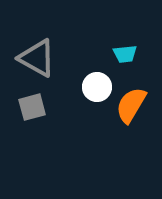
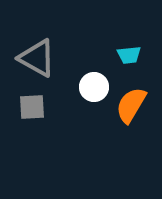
cyan trapezoid: moved 4 px right, 1 px down
white circle: moved 3 px left
gray square: rotated 12 degrees clockwise
